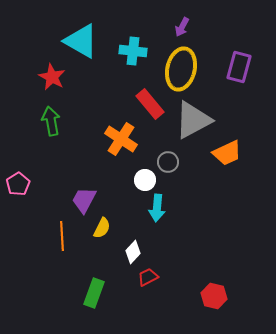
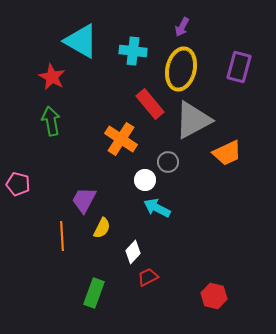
pink pentagon: rotated 25 degrees counterclockwise
cyan arrow: rotated 112 degrees clockwise
